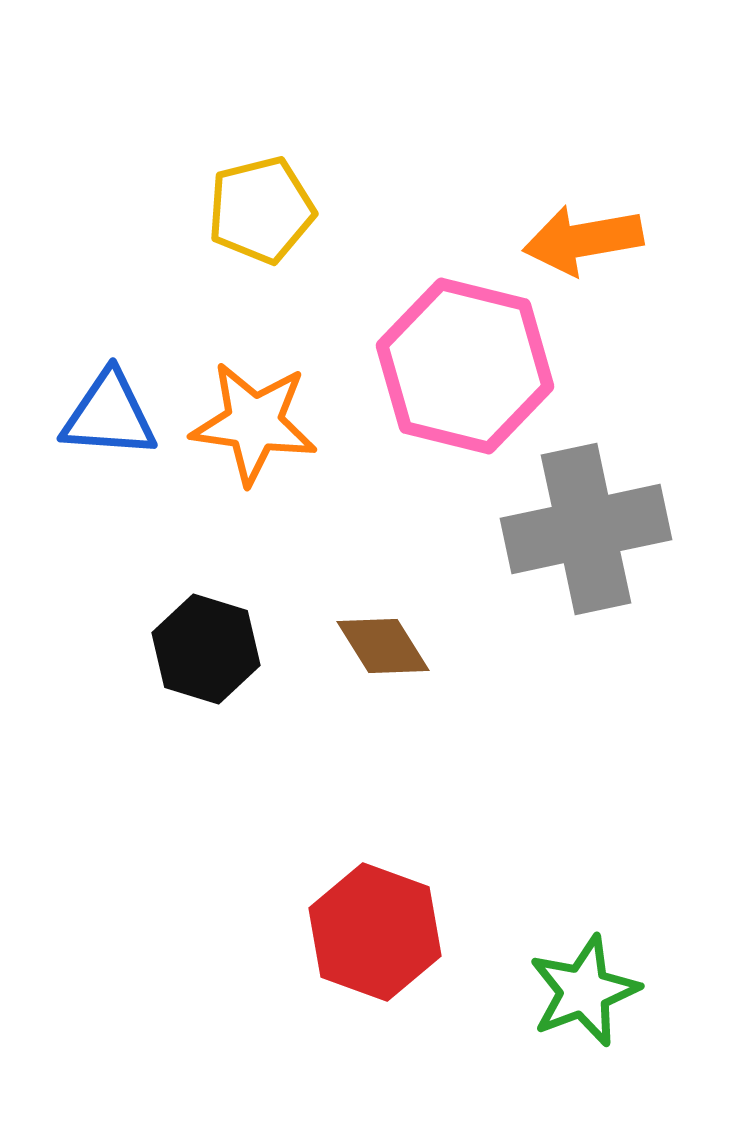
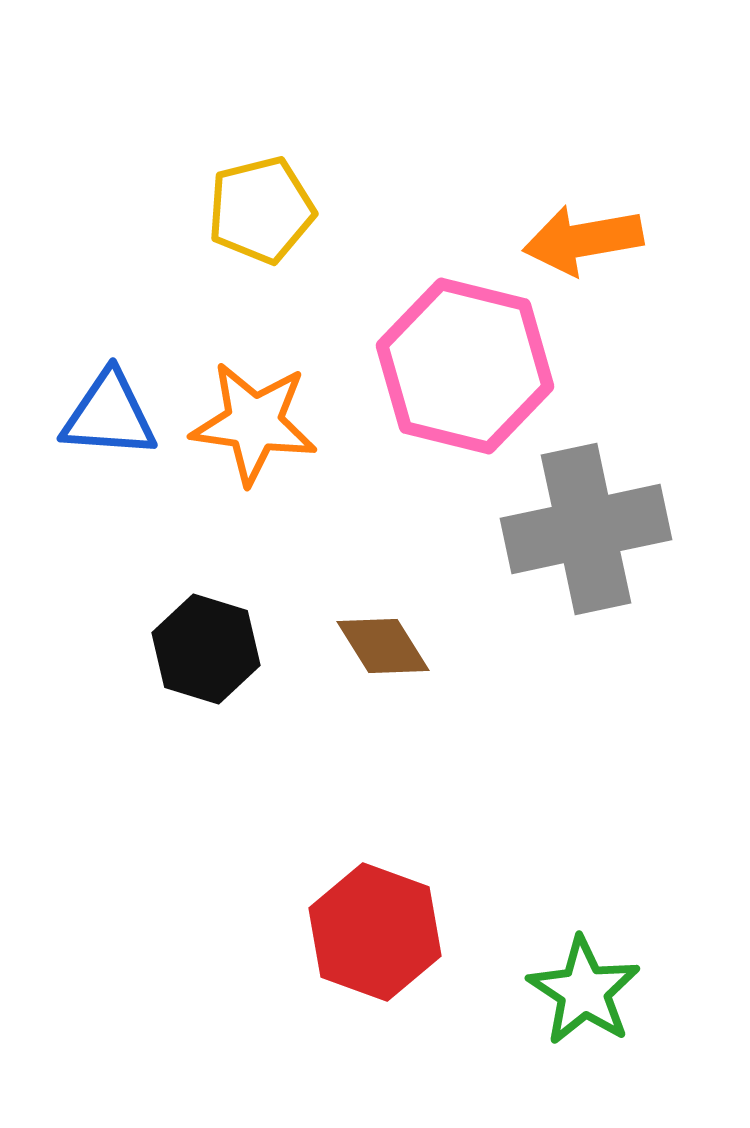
green star: rotated 18 degrees counterclockwise
